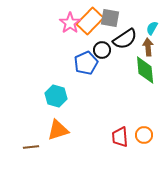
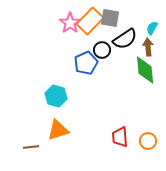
orange circle: moved 4 px right, 6 px down
